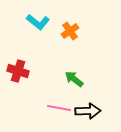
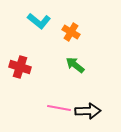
cyan L-shape: moved 1 px right, 1 px up
orange cross: moved 1 px right, 1 px down; rotated 24 degrees counterclockwise
red cross: moved 2 px right, 4 px up
green arrow: moved 1 px right, 14 px up
